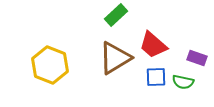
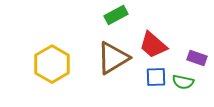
green rectangle: rotated 15 degrees clockwise
brown triangle: moved 2 px left
yellow hexagon: moved 2 px right, 1 px up; rotated 9 degrees clockwise
